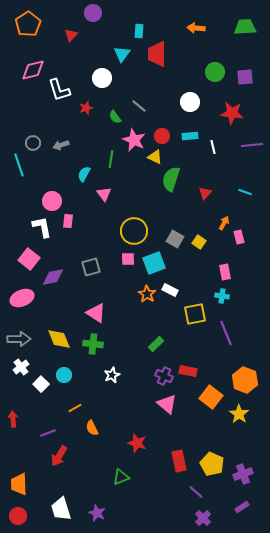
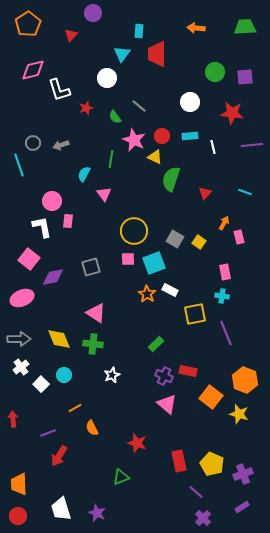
white circle at (102, 78): moved 5 px right
yellow star at (239, 414): rotated 18 degrees counterclockwise
